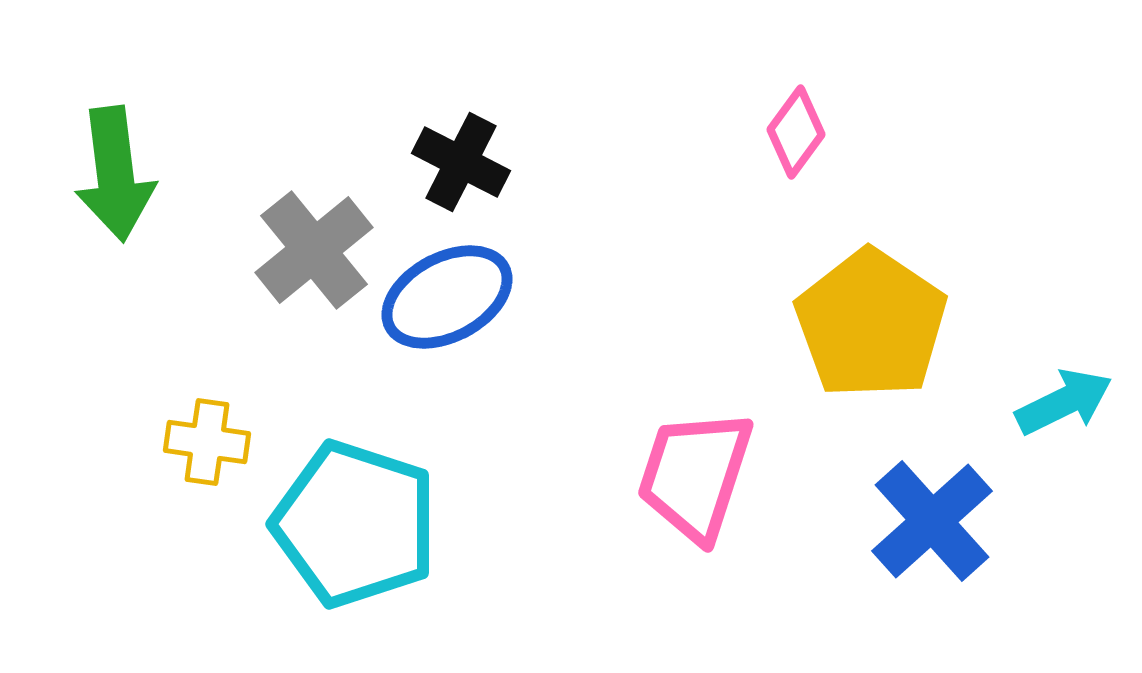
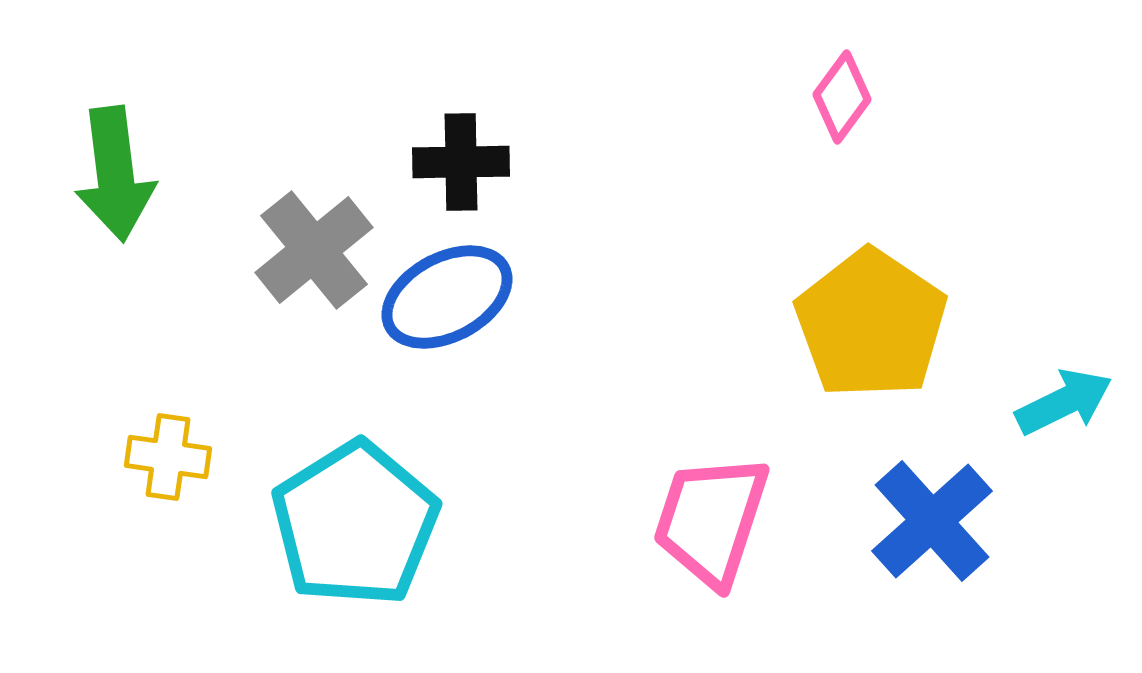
pink diamond: moved 46 px right, 35 px up
black cross: rotated 28 degrees counterclockwise
yellow cross: moved 39 px left, 15 px down
pink trapezoid: moved 16 px right, 45 px down
cyan pentagon: rotated 22 degrees clockwise
